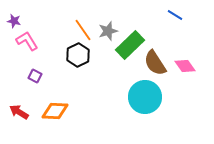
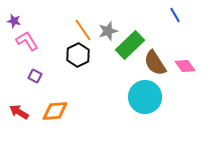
blue line: rotated 28 degrees clockwise
orange diamond: rotated 8 degrees counterclockwise
